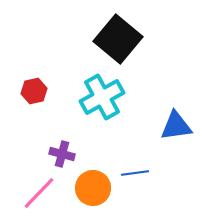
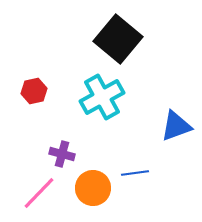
blue triangle: rotated 12 degrees counterclockwise
